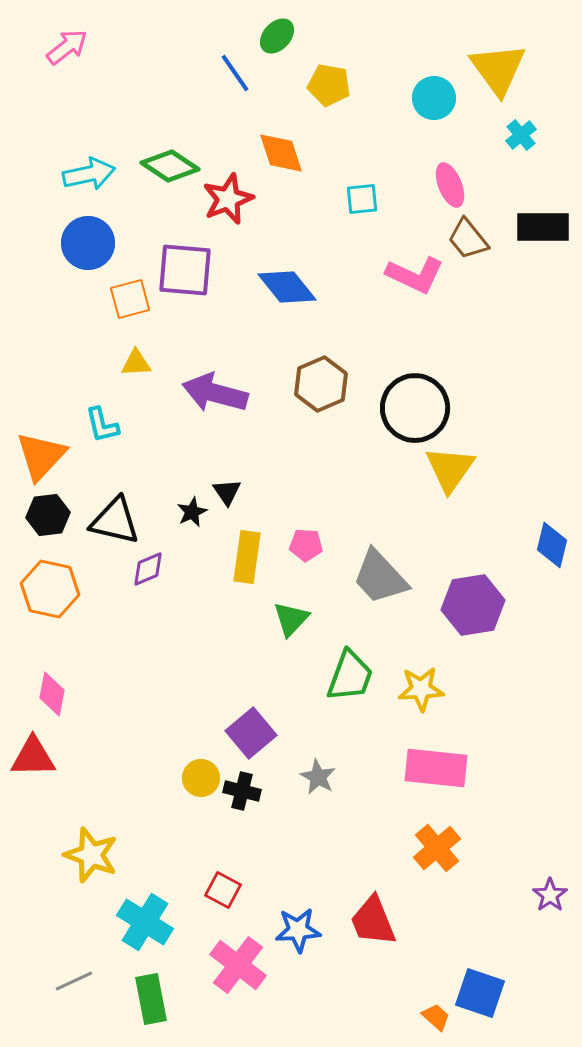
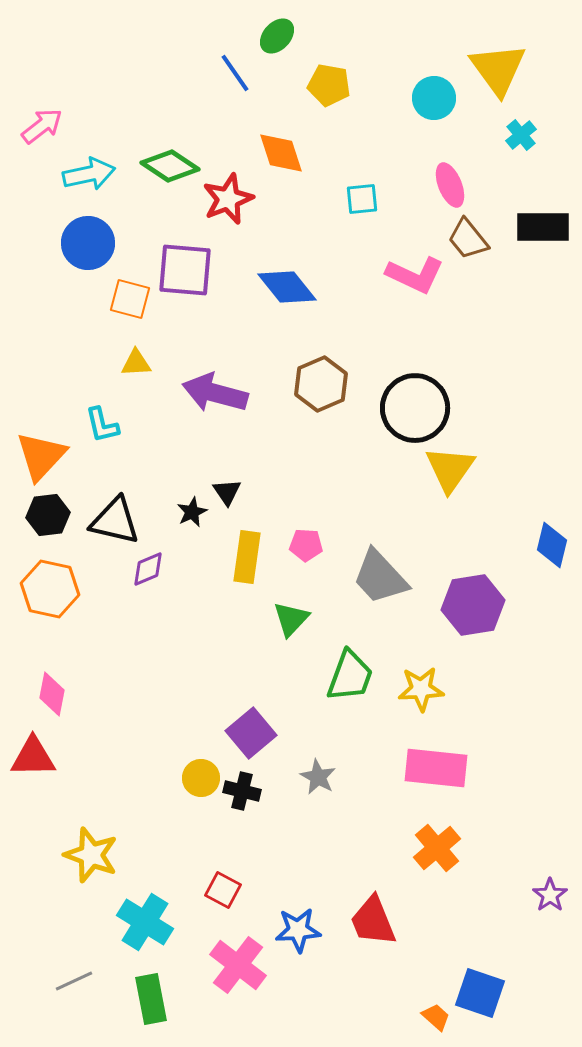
pink arrow at (67, 47): moved 25 px left, 79 px down
orange square at (130, 299): rotated 30 degrees clockwise
